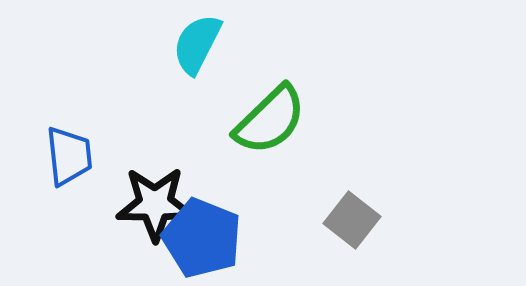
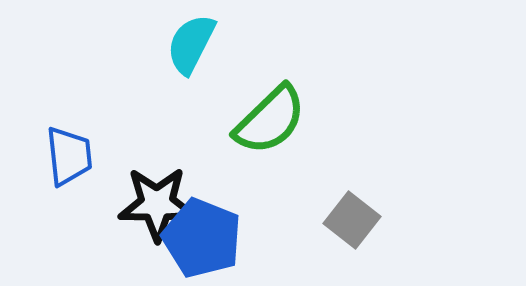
cyan semicircle: moved 6 px left
black star: moved 2 px right
